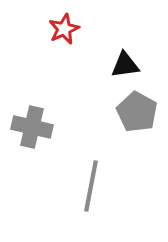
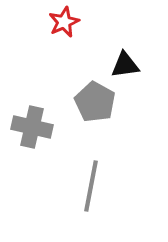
red star: moved 7 px up
gray pentagon: moved 42 px left, 10 px up
